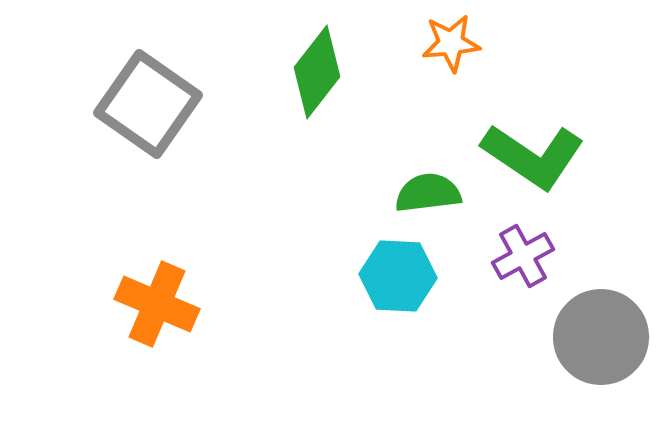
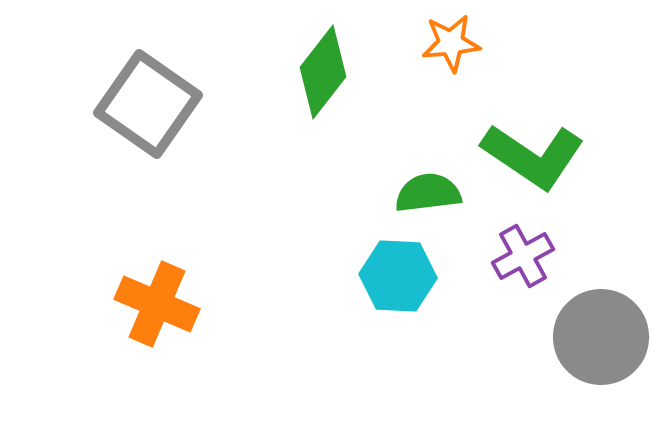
green diamond: moved 6 px right
